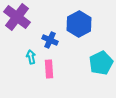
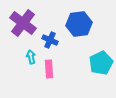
purple cross: moved 6 px right, 6 px down
blue hexagon: rotated 20 degrees clockwise
